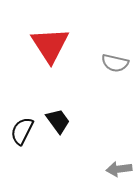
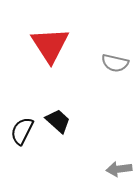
black trapezoid: rotated 12 degrees counterclockwise
